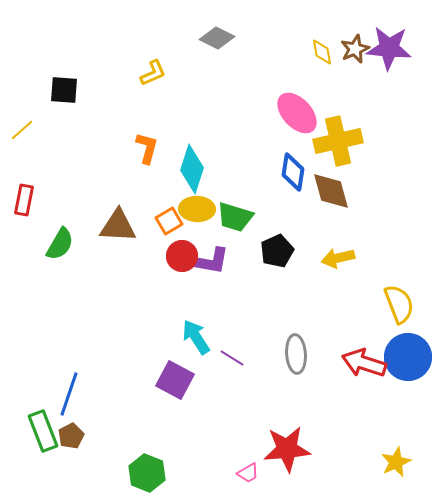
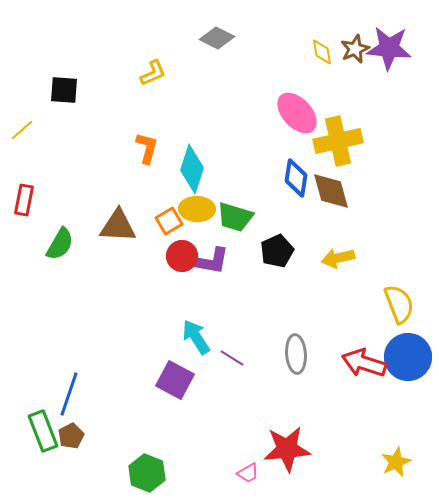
blue diamond: moved 3 px right, 6 px down
